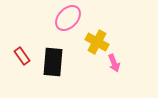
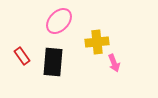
pink ellipse: moved 9 px left, 3 px down
yellow cross: rotated 35 degrees counterclockwise
